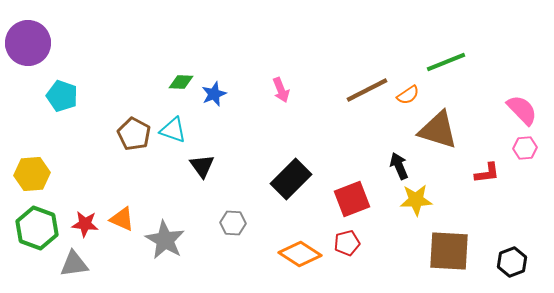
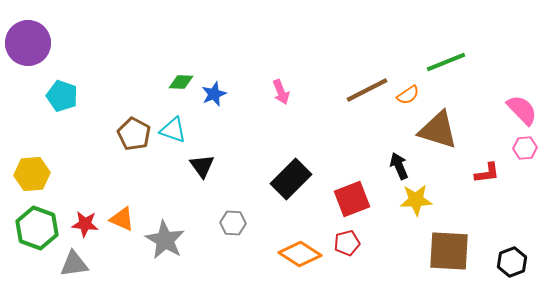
pink arrow: moved 2 px down
